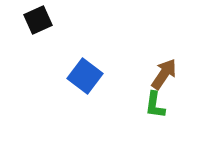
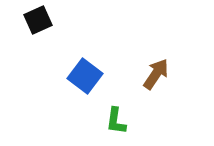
brown arrow: moved 8 px left
green L-shape: moved 39 px left, 16 px down
